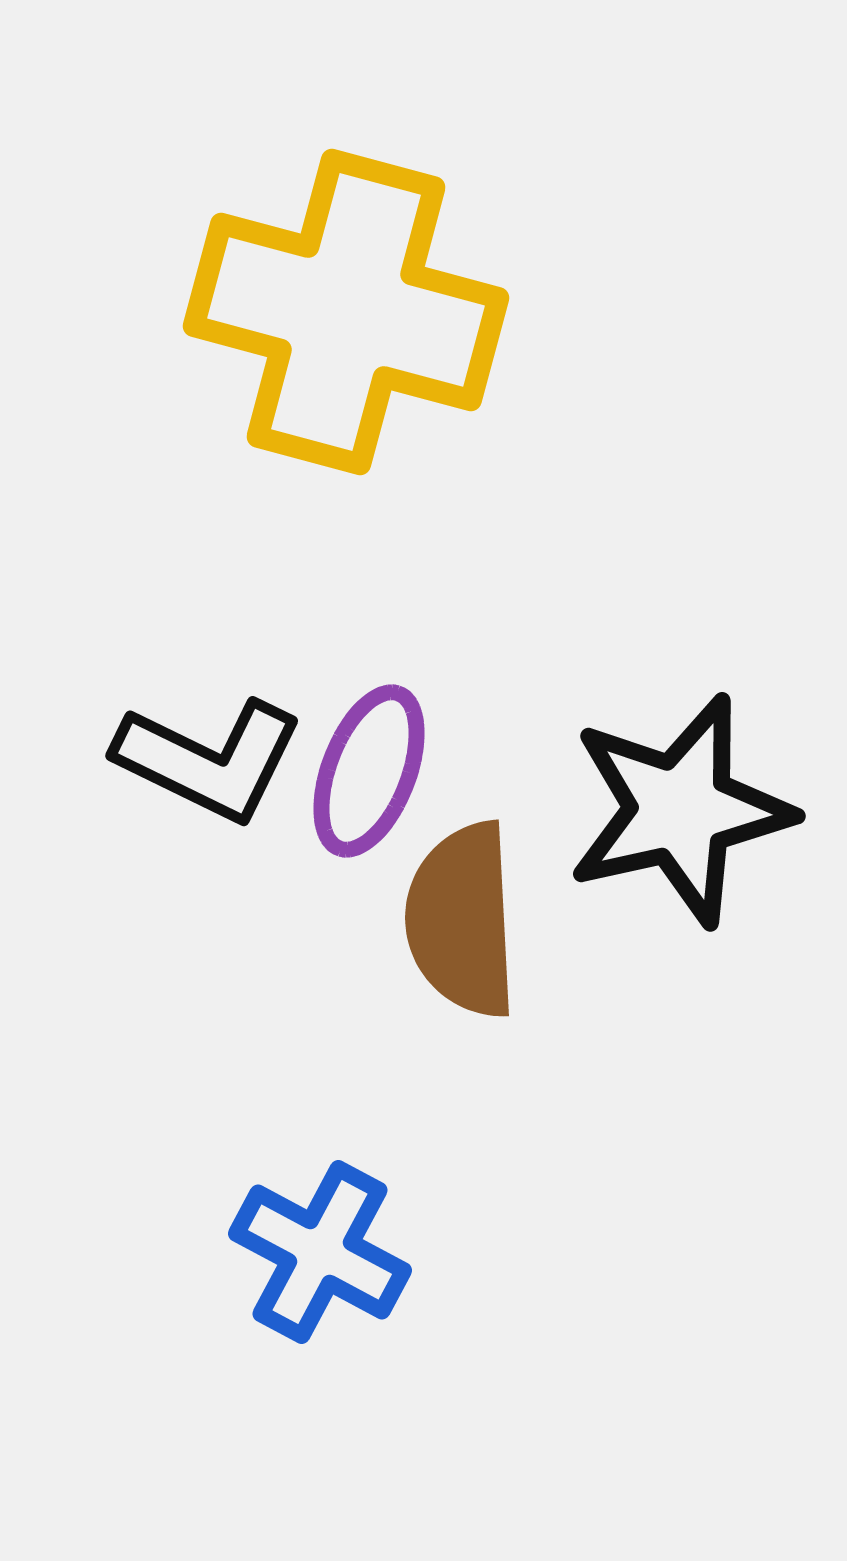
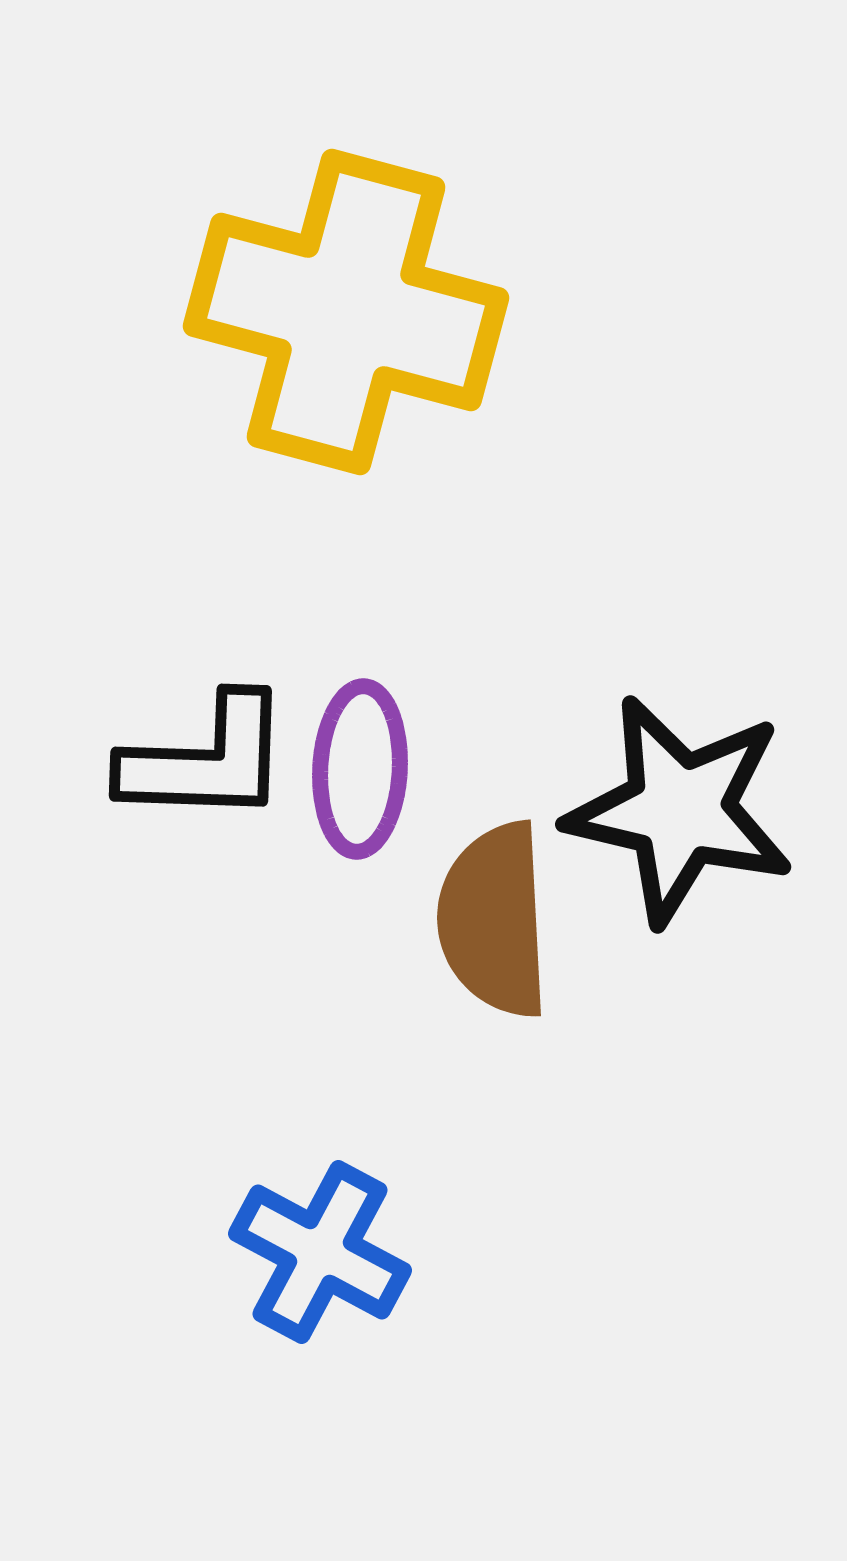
black L-shape: moved 3 px left; rotated 24 degrees counterclockwise
purple ellipse: moved 9 px left, 2 px up; rotated 18 degrees counterclockwise
black star: rotated 26 degrees clockwise
brown semicircle: moved 32 px right
